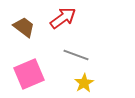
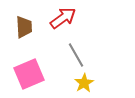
brown trapezoid: rotated 50 degrees clockwise
gray line: rotated 40 degrees clockwise
